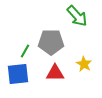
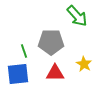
green line: moved 1 px left; rotated 48 degrees counterclockwise
